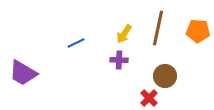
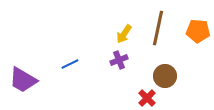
blue line: moved 6 px left, 21 px down
purple cross: rotated 24 degrees counterclockwise
purple trapezoid: moved 7 px down
red cross: moved 2 px left
